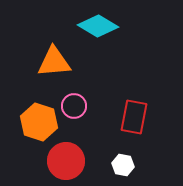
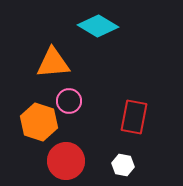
orange triangle: moved 1 px left, 1 px down
pink circle: moved 5 px left, 5 px up
